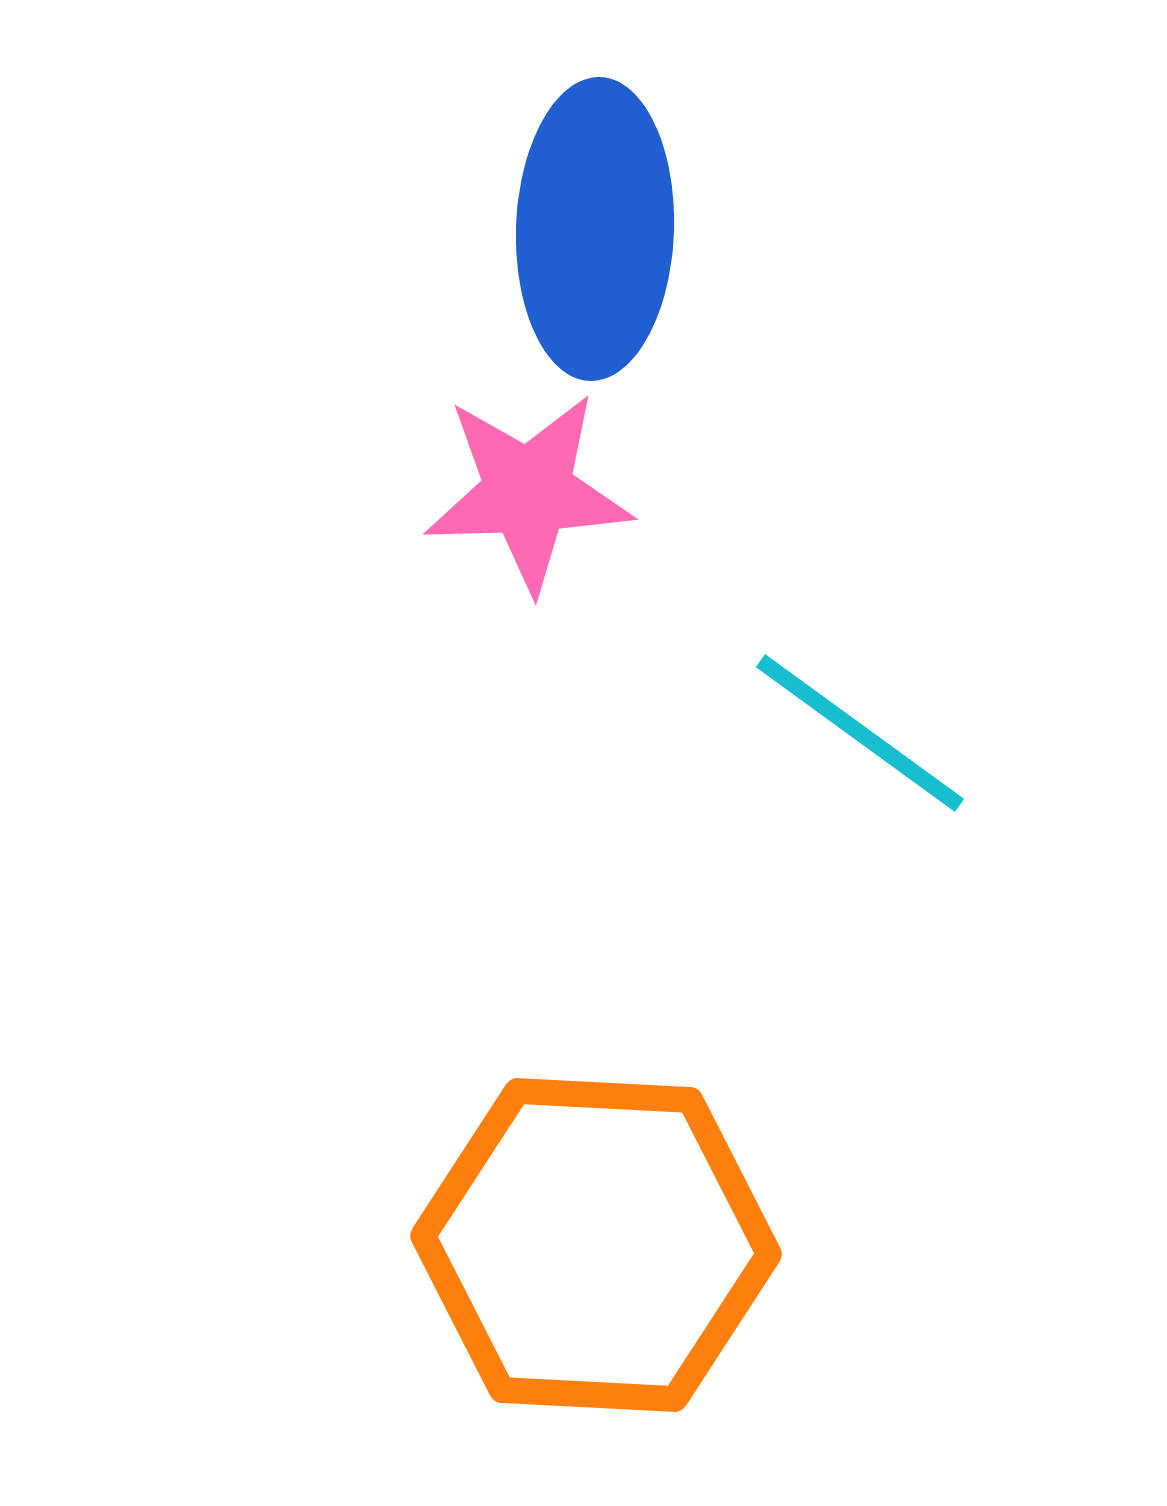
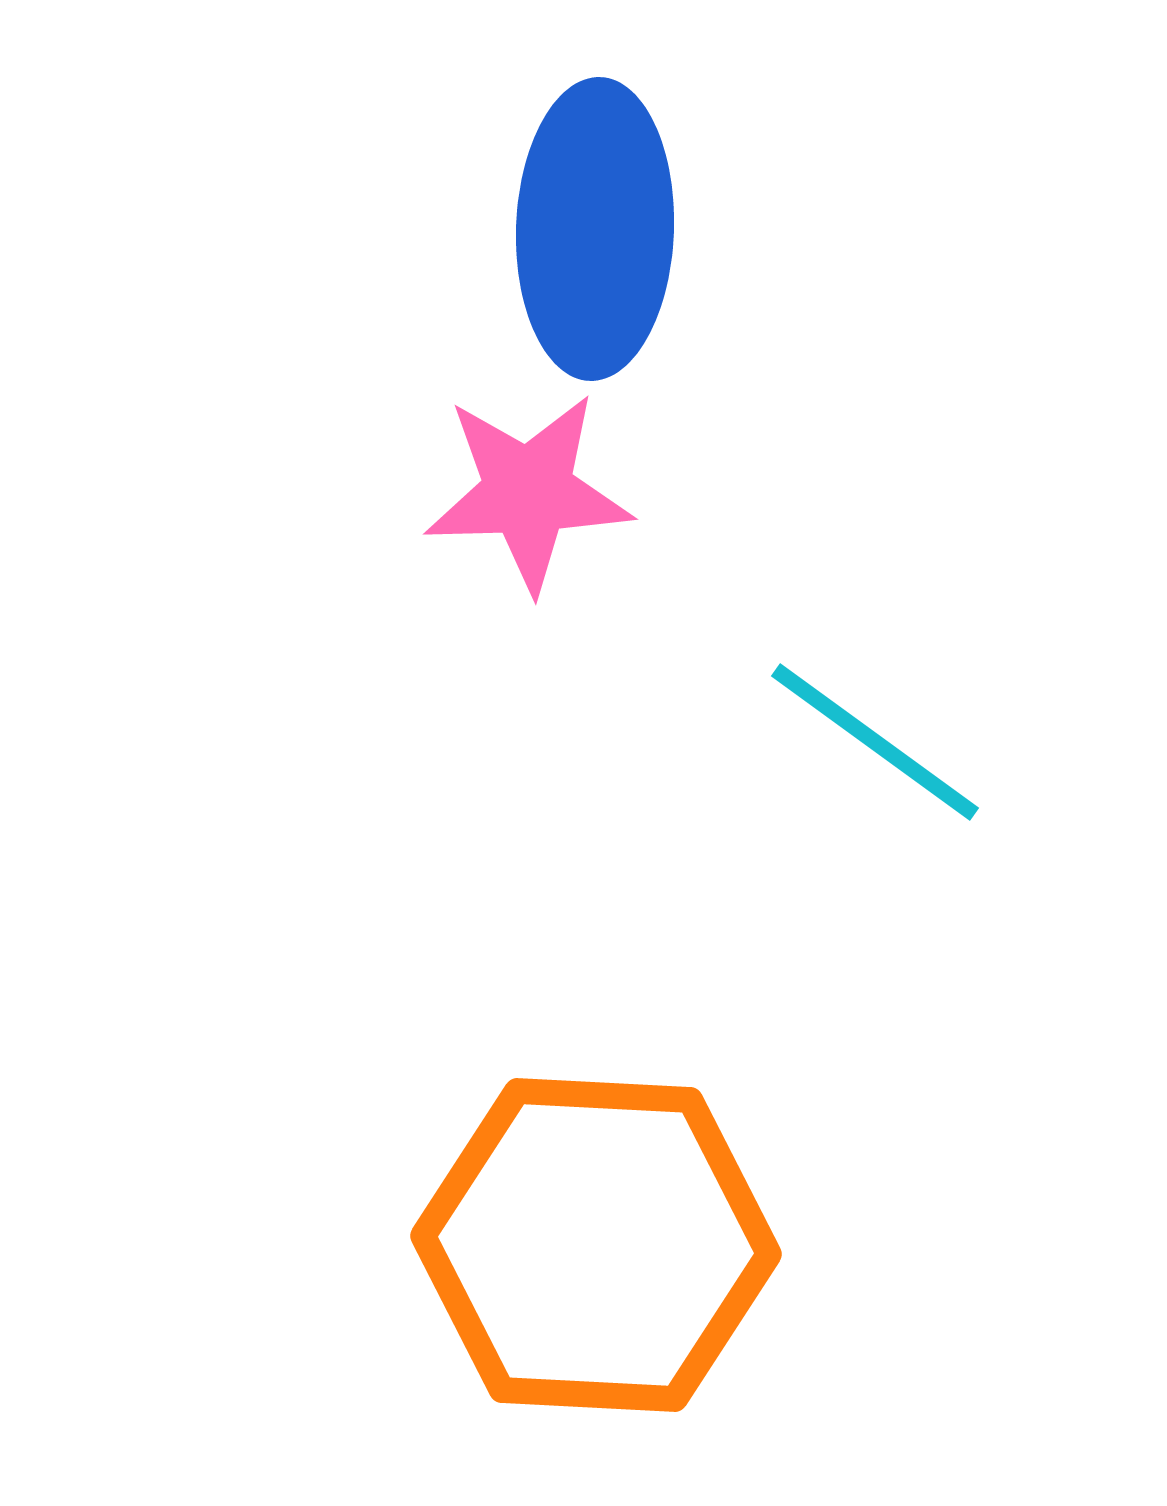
cyan line: moved 15 px right, 9 px down
